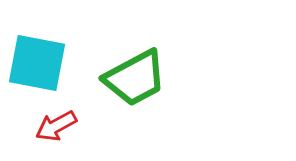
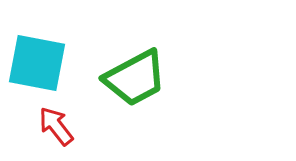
red arrow: rotated 81 degrees clockwise
